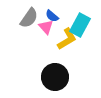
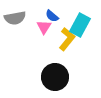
gray semicircle: moved 14 px left; rotated 45 degrees clockwise
pink triangle: moved 2 px left; rotated 14 degrees clockwise
yellow L-shape: rotated 20 degrees counterclockwise
